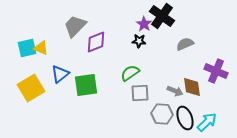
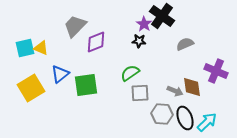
cyan square: moved 2 px left
